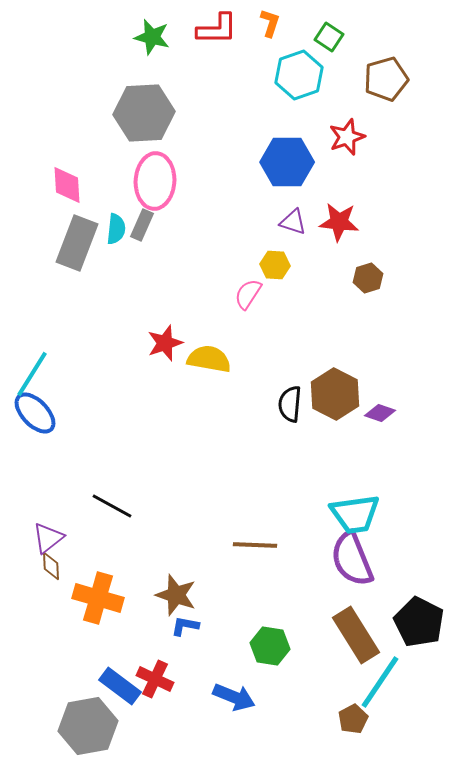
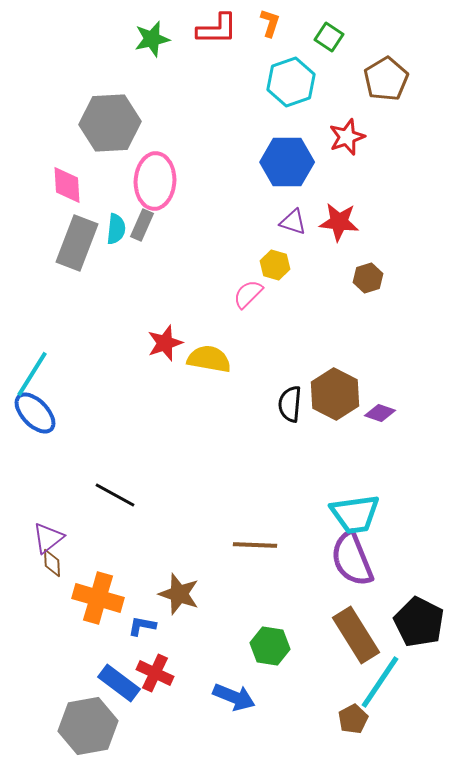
green star at (152, 37): moved 2 px down; rotated 27 degrees counterclockwise
cyan hexagon at (299, 75): moved 8 px left, 7 px down
brown pentagon at (386, 79): rotated 15 degrees counterclockwise
gray hexagon at (144, 113): moved 34 px left, 10 px down
yellow hexagon at (275, 265): rotated 12 degrees clockwise
pink semicircle at (248, 294): rotated 12 degrees clockwise
black line at (112, 506): moved 3 px right, 11 px up
brown diamond at (51, 566): moved 1 px right, 3 px up
brown star at (176, 595): moved 3 px right, 1 px up
blue L-shape at (185, 626): moved 43 px left
red cross at (155, 679): moved 6 px up
blue rectangle at (120, 686): moved 1 px left, 3 px up
